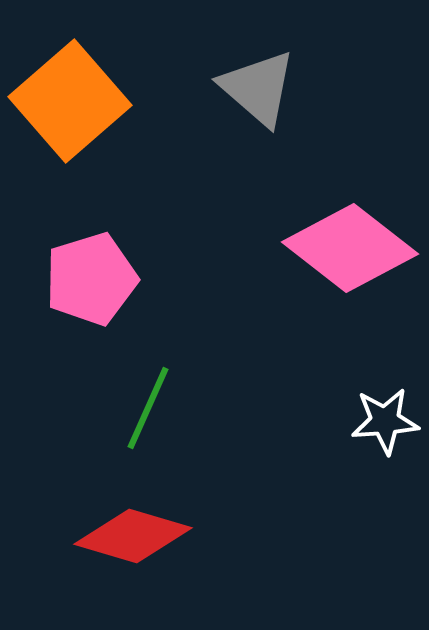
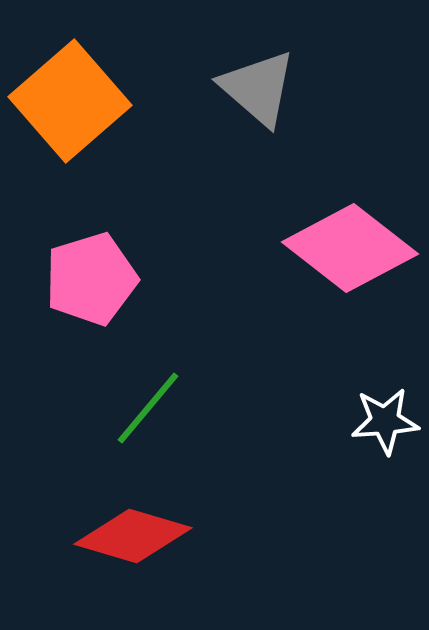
green line: rotated 16 degrees clockwise
